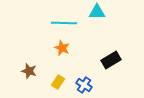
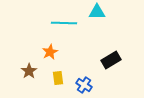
orange star: moved 12 px left, 4 px down; rotated 21 degrees clockwise
brown star: rotated 21 degrees clockwise
yellow rectangle: moved 4 px up; rotated 40 degrees counterclockwise
